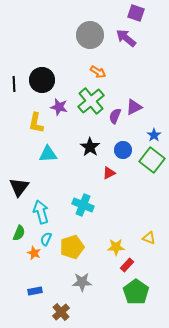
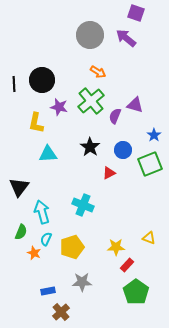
purple triangle: moved 1 px right, 2 px up; rotated 42 degrees clockwise
green square: moved 2 px left, 4 px down; rotated 30 degrees clockwise
cyan arrow: moved 1 px right
green semicircle: moved 2 px right, 1 px up
blue rectangle: moved 13 px right
